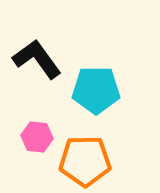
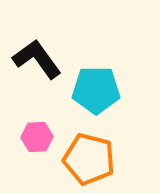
pink hexagon: rotated 8 degrees counterclockwise
orange pentagon: moved 4 px right, 2 px up; rotated 15 degrees clockwise
